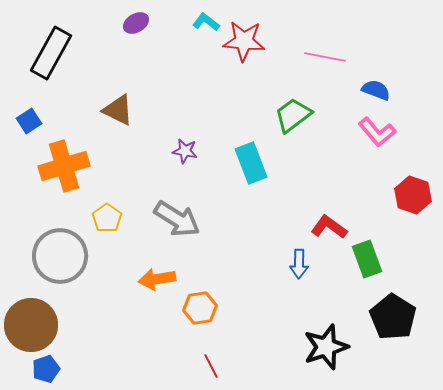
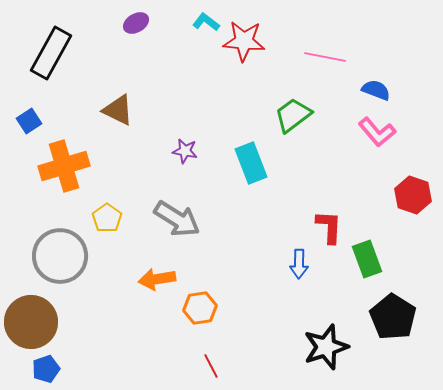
red L-shape: rotated 57 degrees clockwise
brown circle: moved 3 px up
